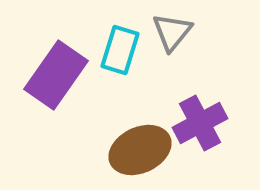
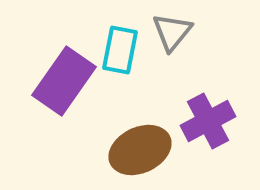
cyan rectangle: rotated 6 degrees counterclockwise
purple rectangle: moved 8 px right, 6 px down
purple cross: moved 8 px right, 2 px up
